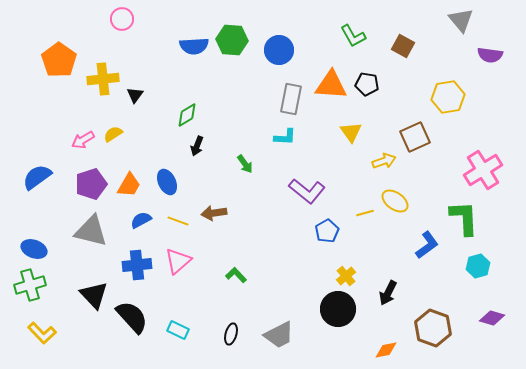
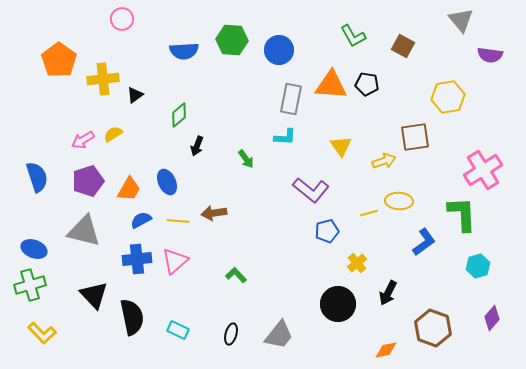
blue semicircle at (194, 46): moved 10 px left, 5 px down
black triangle at (135, 95): rotated 18 degrees clockwise
green diamond at (187, 115): moved 8 px left; rotated 10 degrees counterclockwise
yellow triangle at (351, 132): moved 10 px left, 14 px down
brown square at (415, 137): rotated 16 degrees clockwise
green arrow at (245, 164): moved 1 px right, 5 px up
blue semicircle at (37, 177): rotated 108 degrees clockwise
purple pentagon at (91, 184): moved 3 px left, 3 px up
orange trapezoid at (129, 185): moved 4 px down
purple L-shape at (307, 191): moved 4 px right, 1 px up
yellow ellipse at (395, 201): moved 4 px right; rotated 32 degrees counterclockwise
yellow line at (365, 213): moved 4 px right
green L-shape at (464, 218): moved 2 px left, 4 px up
yellow line at (178, 221): rotated 15 degrees counterclockwise
gray triangle at (91, 231): moved 7 px left
blue pentagon at (327, 231): rotated 15 degrees clockwise
blue L-shape at (427, 245): moved 3 px left, 3 px up
pink triangle at (178, 261): moved 3 px left
blue cross at (137, 265): moved 6 px up
yellow cross at (346, 276): moved 11 px right, 13 px up
black circle at (338, 309): moved 5 px up
black semicircle at (132, 317): rotated 30 degrees clockwise
purple diamond at (492, 318): rotated 65 degrees counterclockwise
gray trapezoid at (279, 335): rotated 24 degrees counterclockwise
